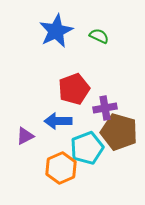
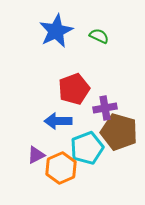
purple triangle: moved 11 px right, 19 px down
